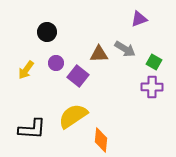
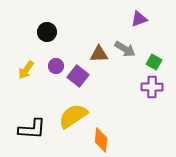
purple circle: moved 3 px down
